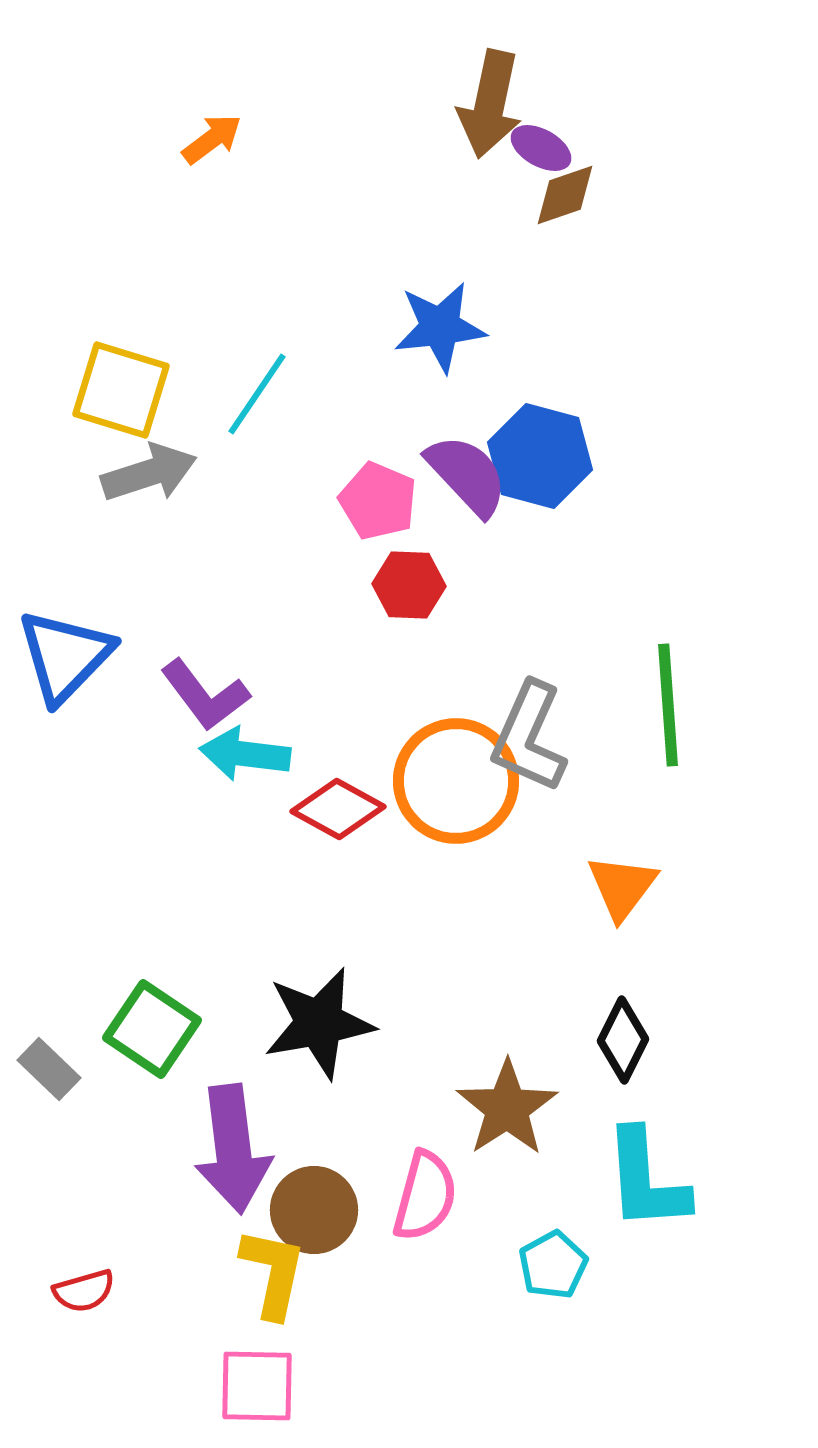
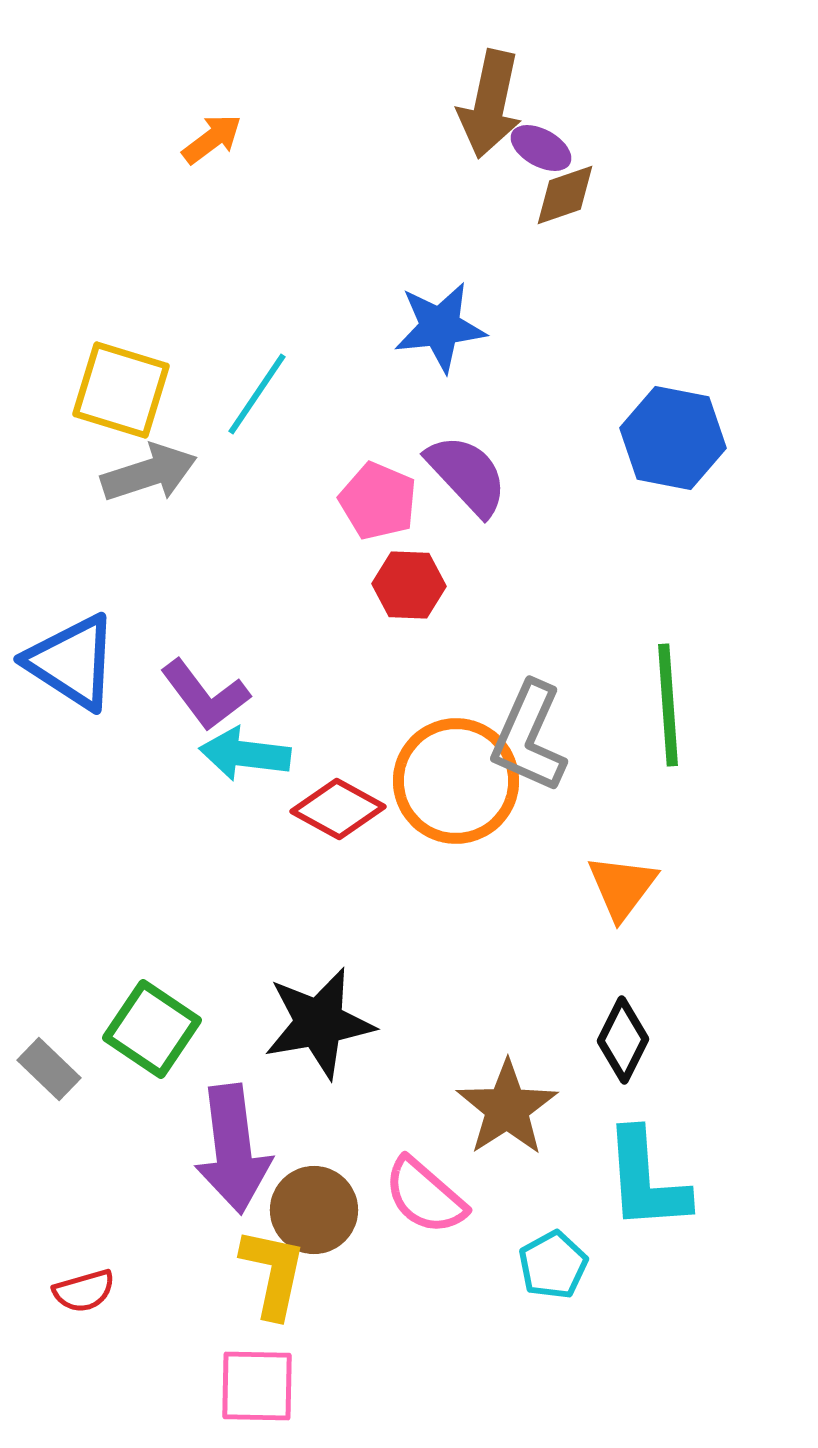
blue hexagon: moved 133 px right, 18 px up; rotated 4 degrees counterclockwise
blue triangle: moved 7 px right, 6 px down; rotated 41 degrees counterclockwise
pink semicircle: rotated 116 degrees clockwise
